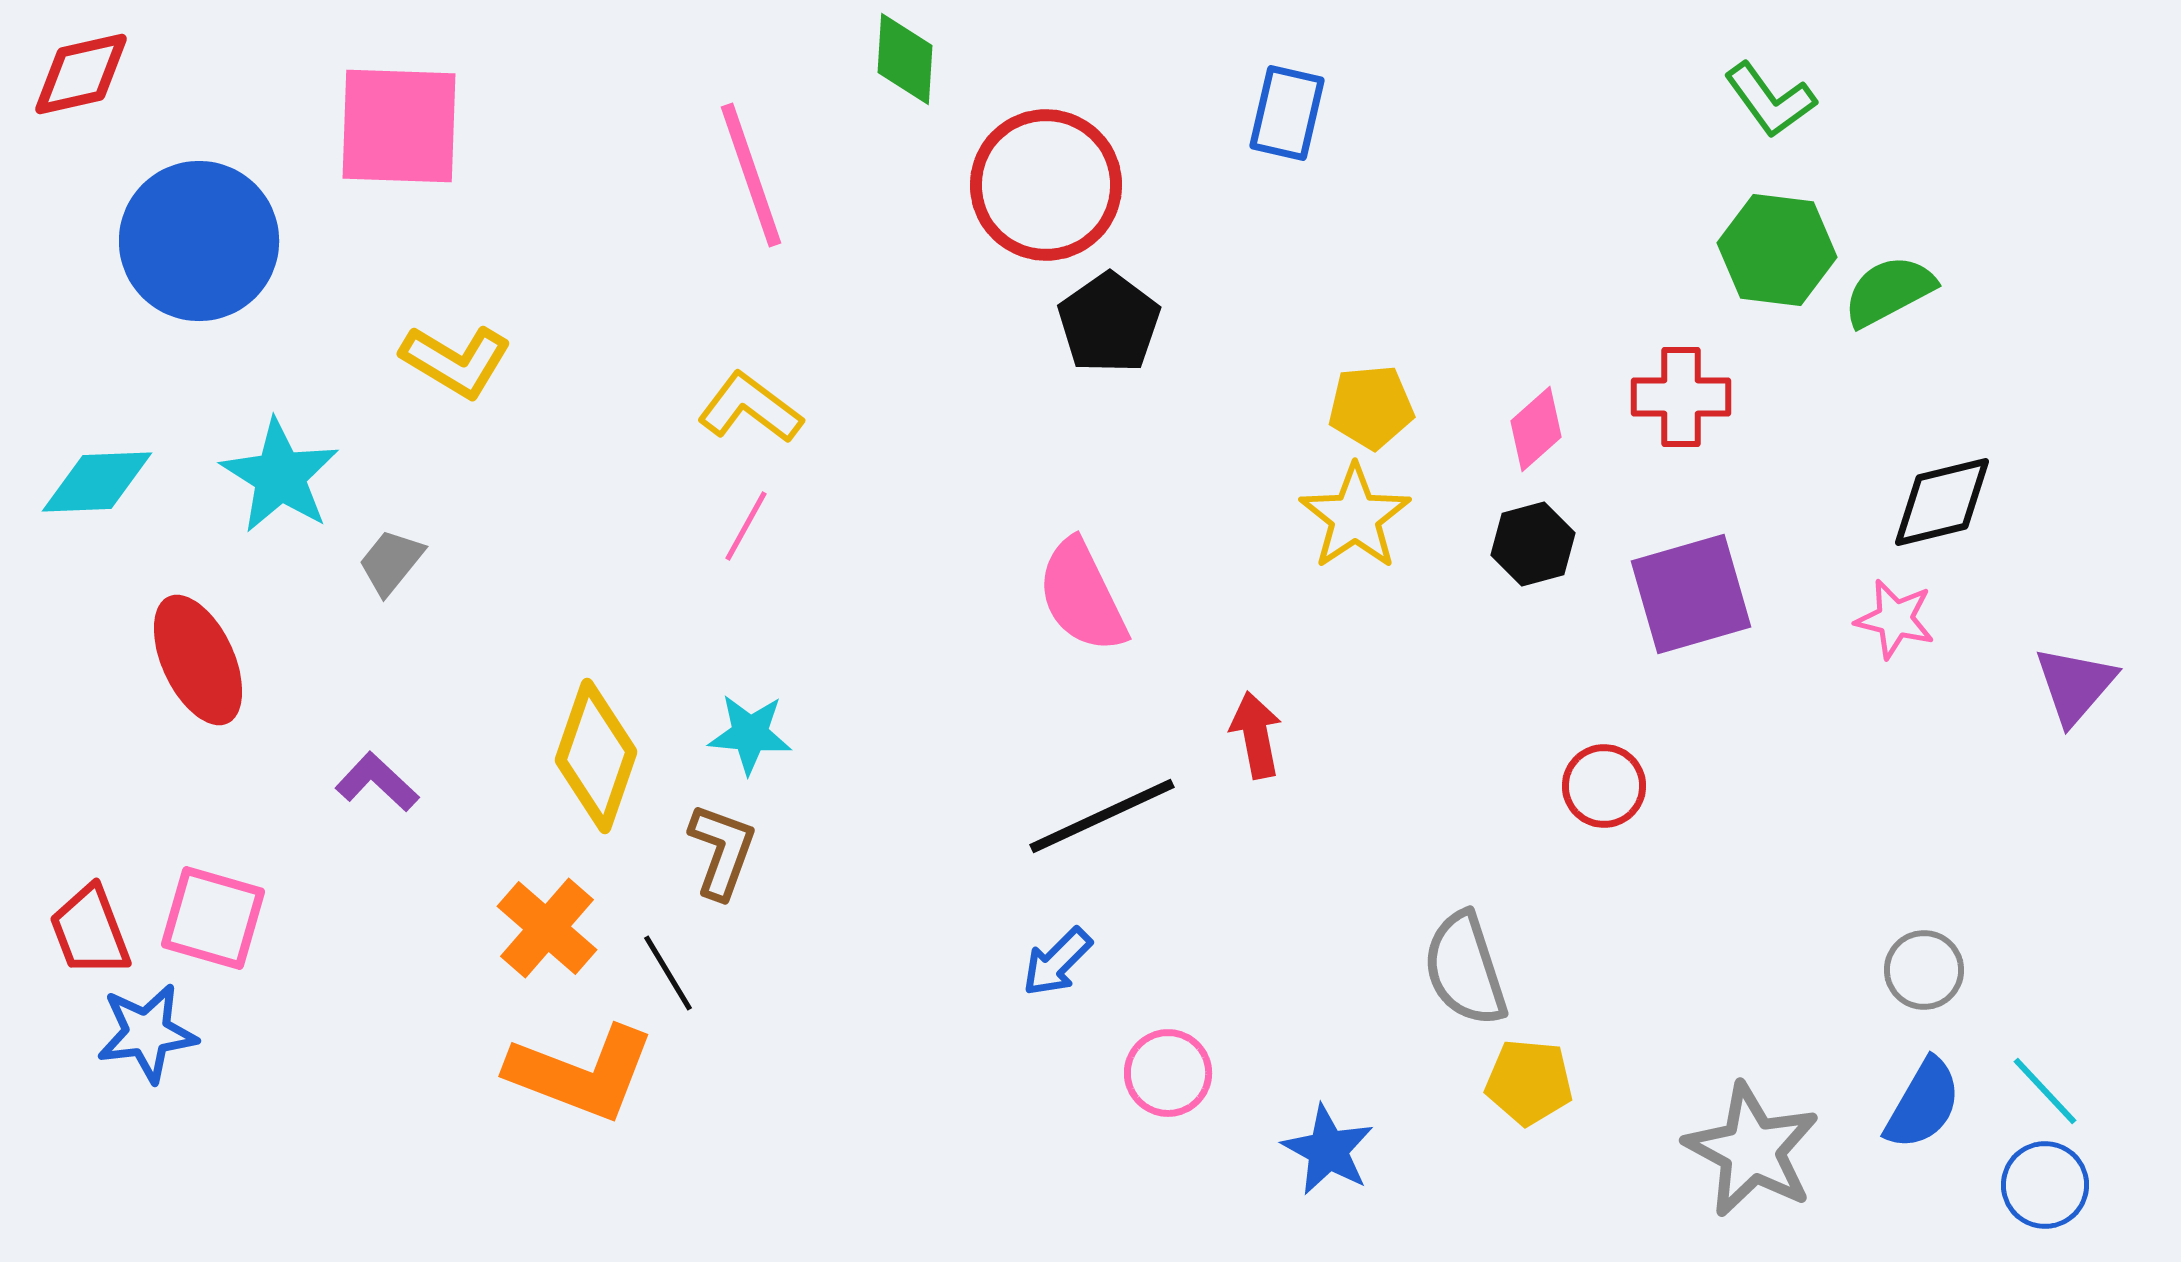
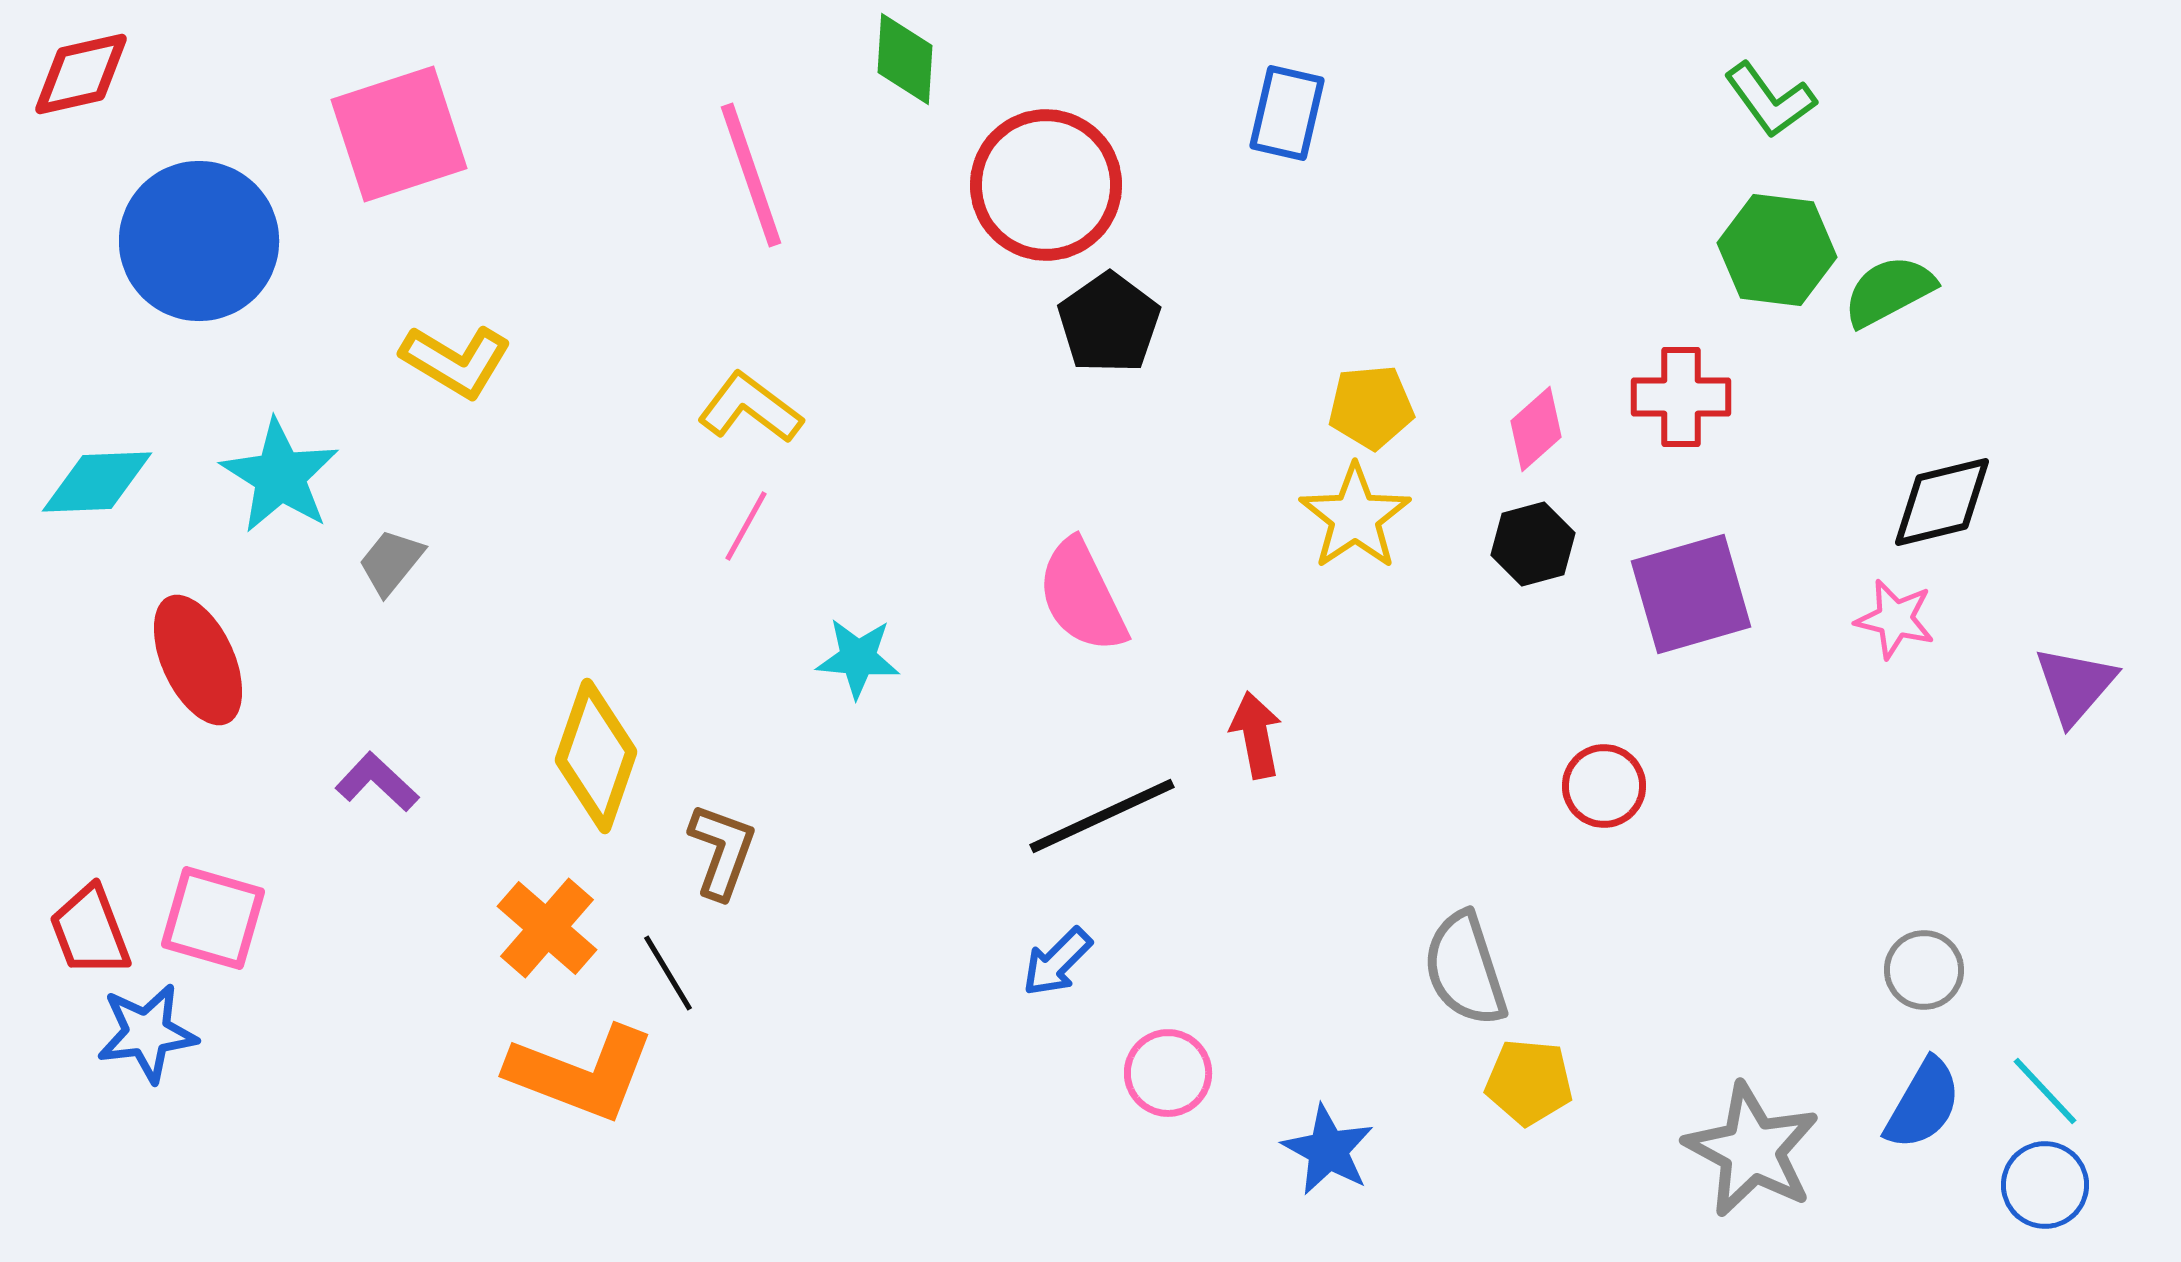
pink square at (399, 126): moved 8 px down; rotated 20 degrees counterclockwise
cyan star at (750, 734): moved 108 px right, 76 px up
